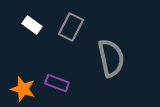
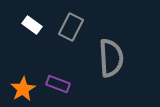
gray semicircle: rotated 9 degrees clockwise
purple rectangle: moved 1 px right, 1 px down
orange star: rotated 25 degrees clockwise
